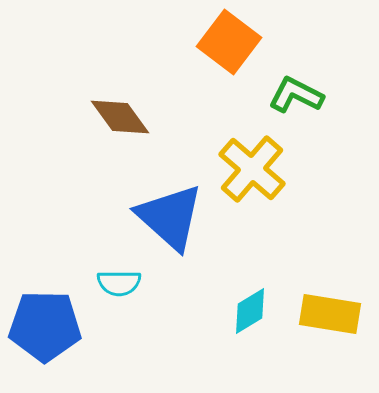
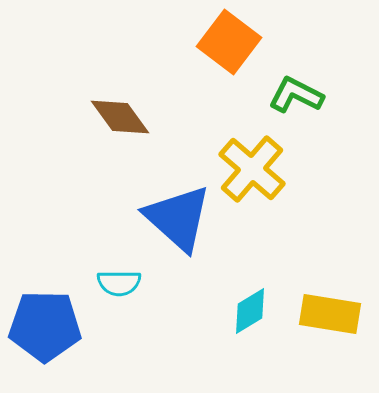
blue triangle: moved 8 px right, 1 px down
